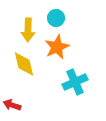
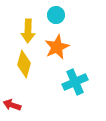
cyan circle: moved 3 px up
yellow arrow: moved 1 px down
yellow diamond: rotated 28 degrees clockwise
